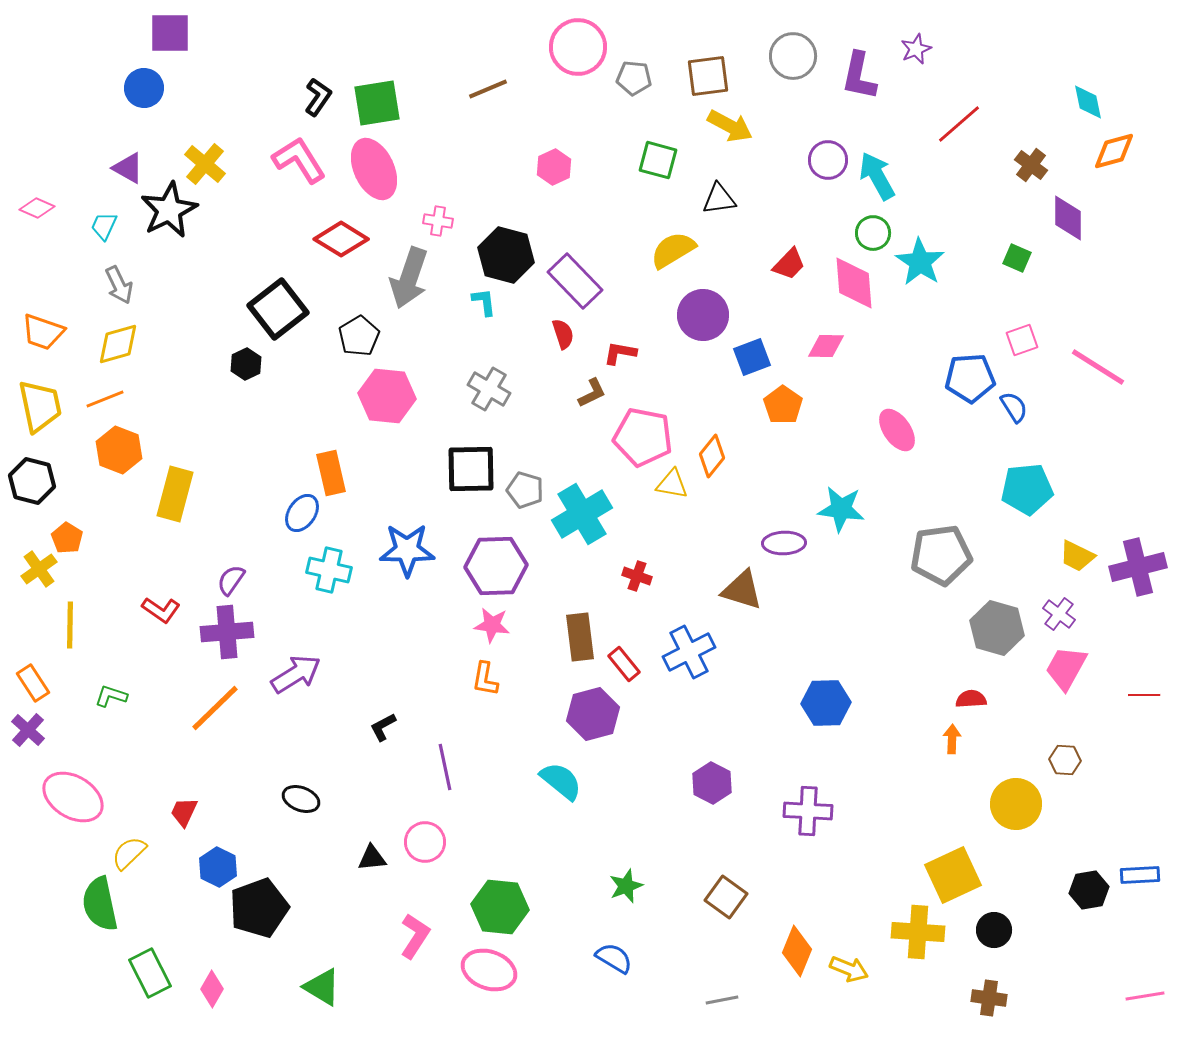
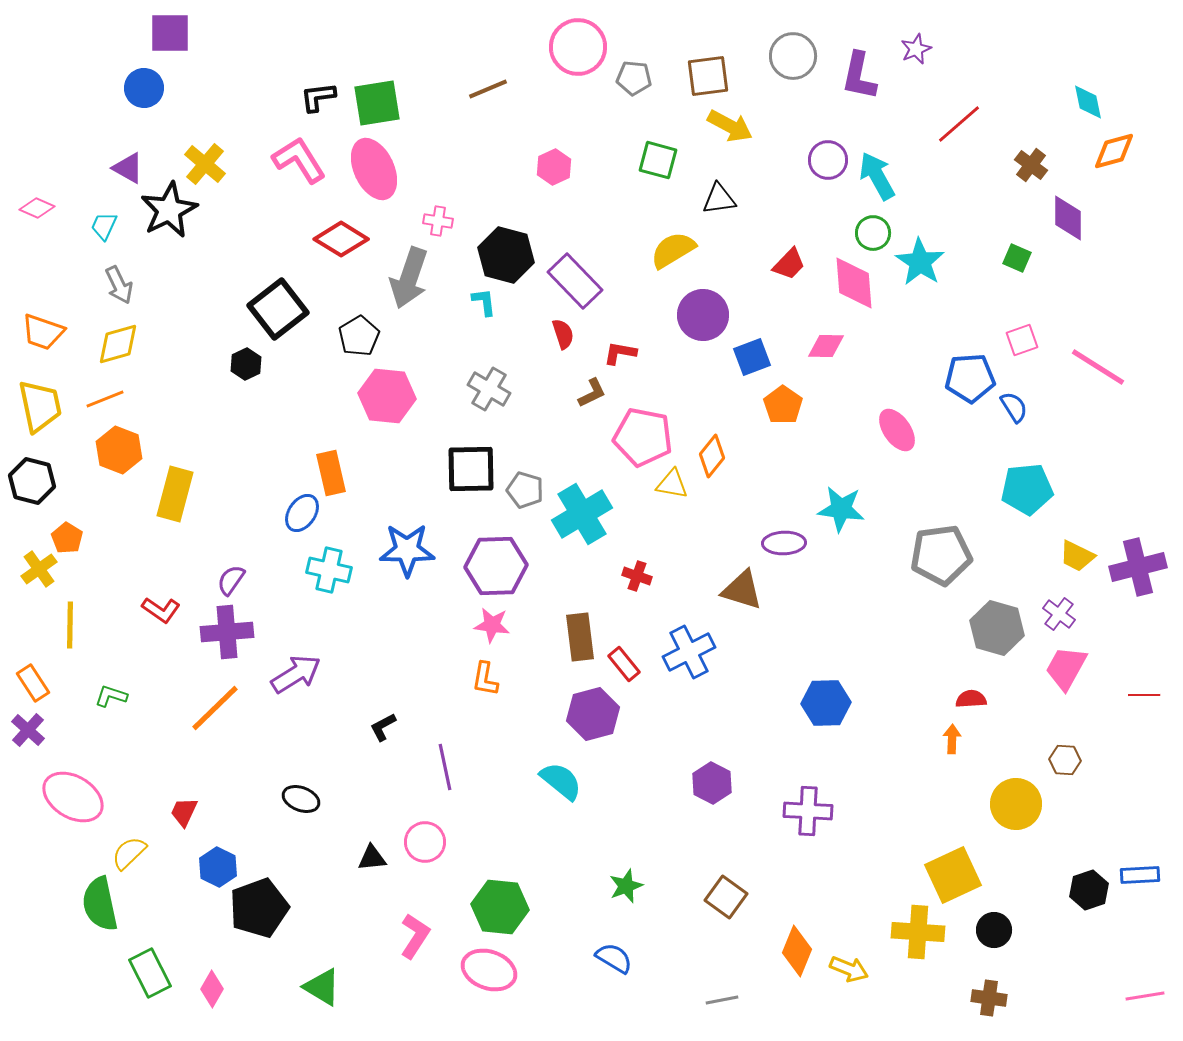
black L-shape at (318, 97): rotated 132 degrees counterclockwise
black hexagon at (1089, 890): rotated 9 degrees counterclockwise
